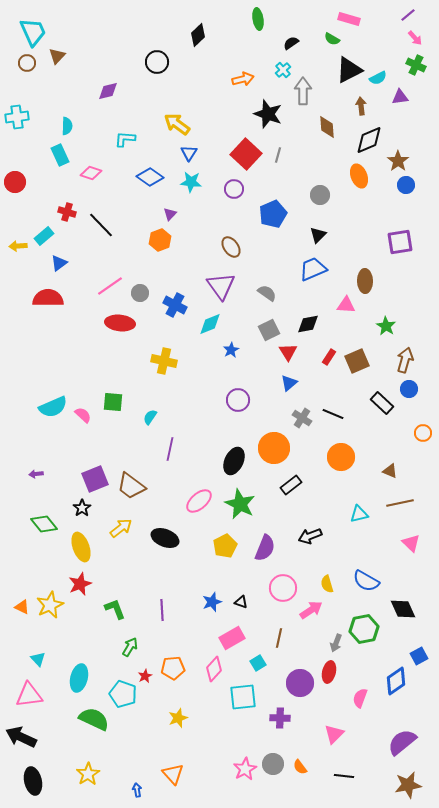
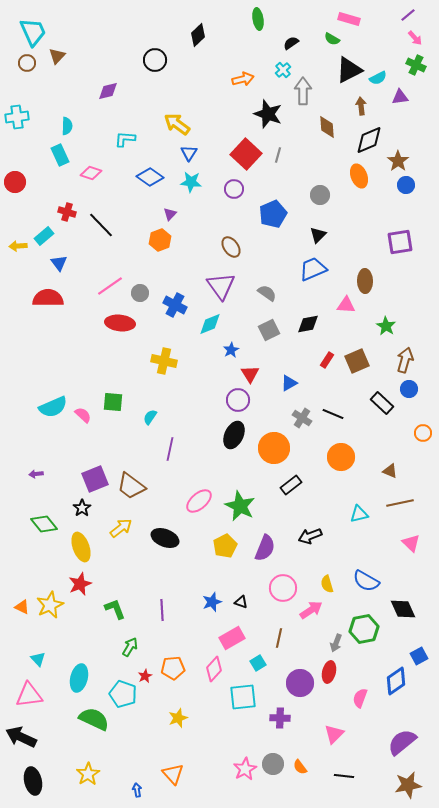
black circle at (157, 62): moved 2 px left, 2 px up
blue triangle at (59, 263): rotated 30 degrees counterclockwise
red triangle at (288, 352): moved 38 px left, 22 px down
red rectangle at (329, 357): moved 2 px left, 3 px down
blue triangle at (289, 383): rotated 12 degrees clockwise
black ellipse at (234, 461): moved 26 px up
green star at (240, 504): moved 2 px down
